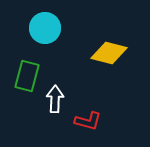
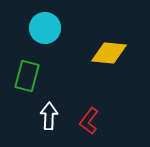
yellow diamond: rotated 9 degrees counterclockwise
white arrow: moved 6 px left, 17 px down
red L-shape: moved 1 px right; rotated 112 degrees clockwise
